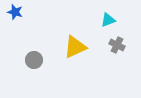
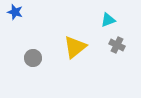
yellow triangle: rotated 15 degrees counterclockwise
gray circle: moved 1 px left, 2 px up
